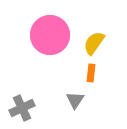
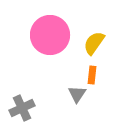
orange rectangle: moved 1 px right, 2 px down
gray triangle: moved 2 px right, 6 px up
